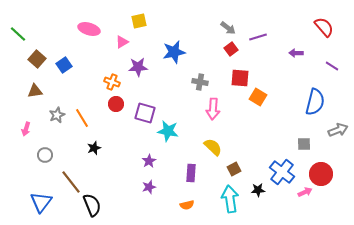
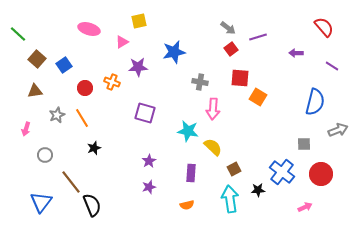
red circle at (116, 104): moved 31 px left, 16 px up
cyan star at (168, 131): moved 20 px right
pink arrow at (305, 192): moved 15 px down
